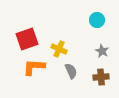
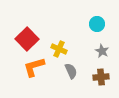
cyan circle: moved 4 px down
red square: rotated 25 degrees counterclockwise
orange L-shape: rotated 20 degrees counterclockwise
